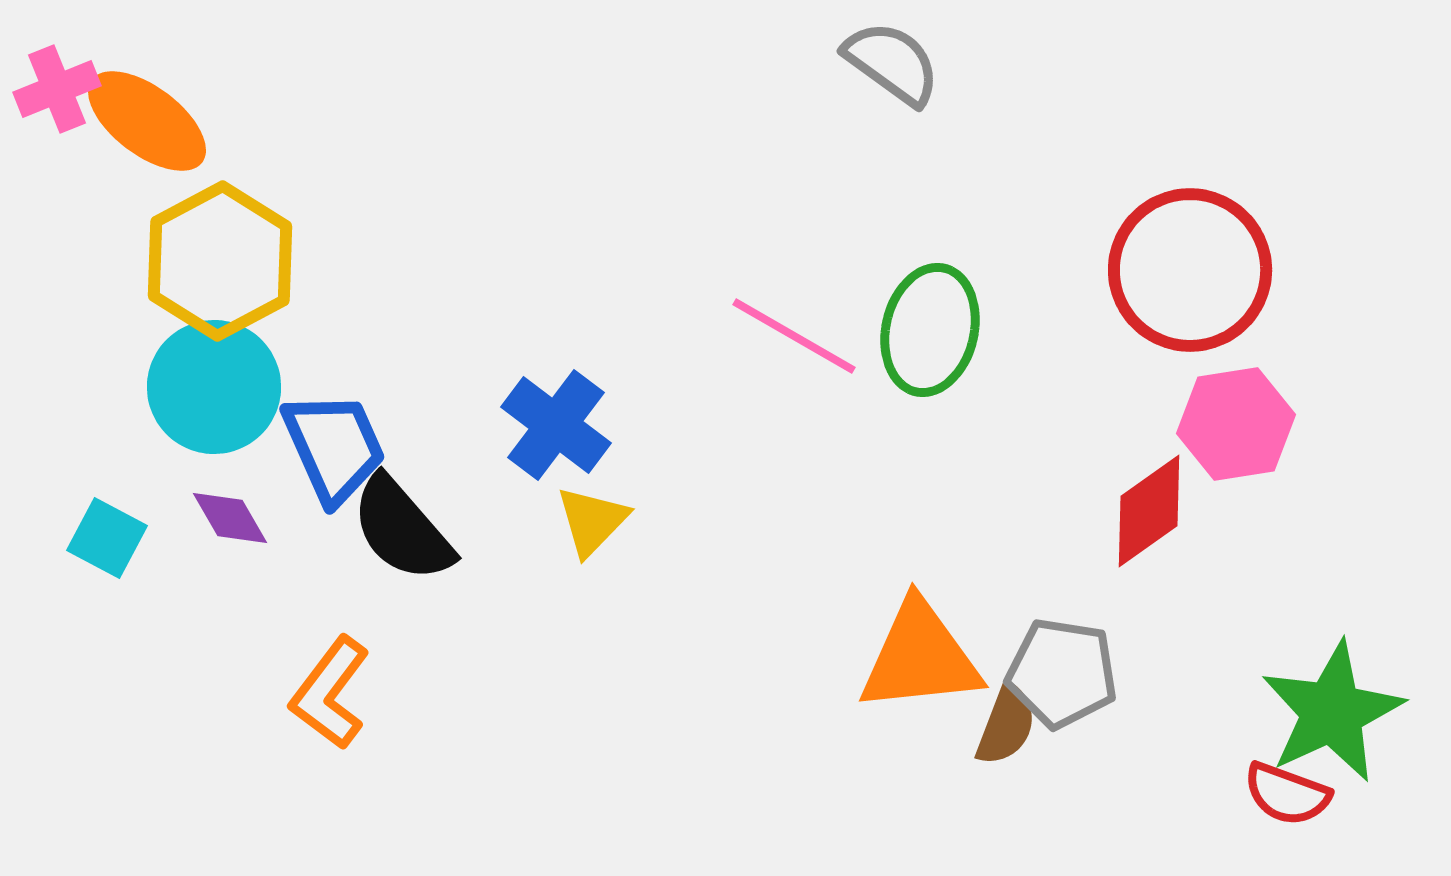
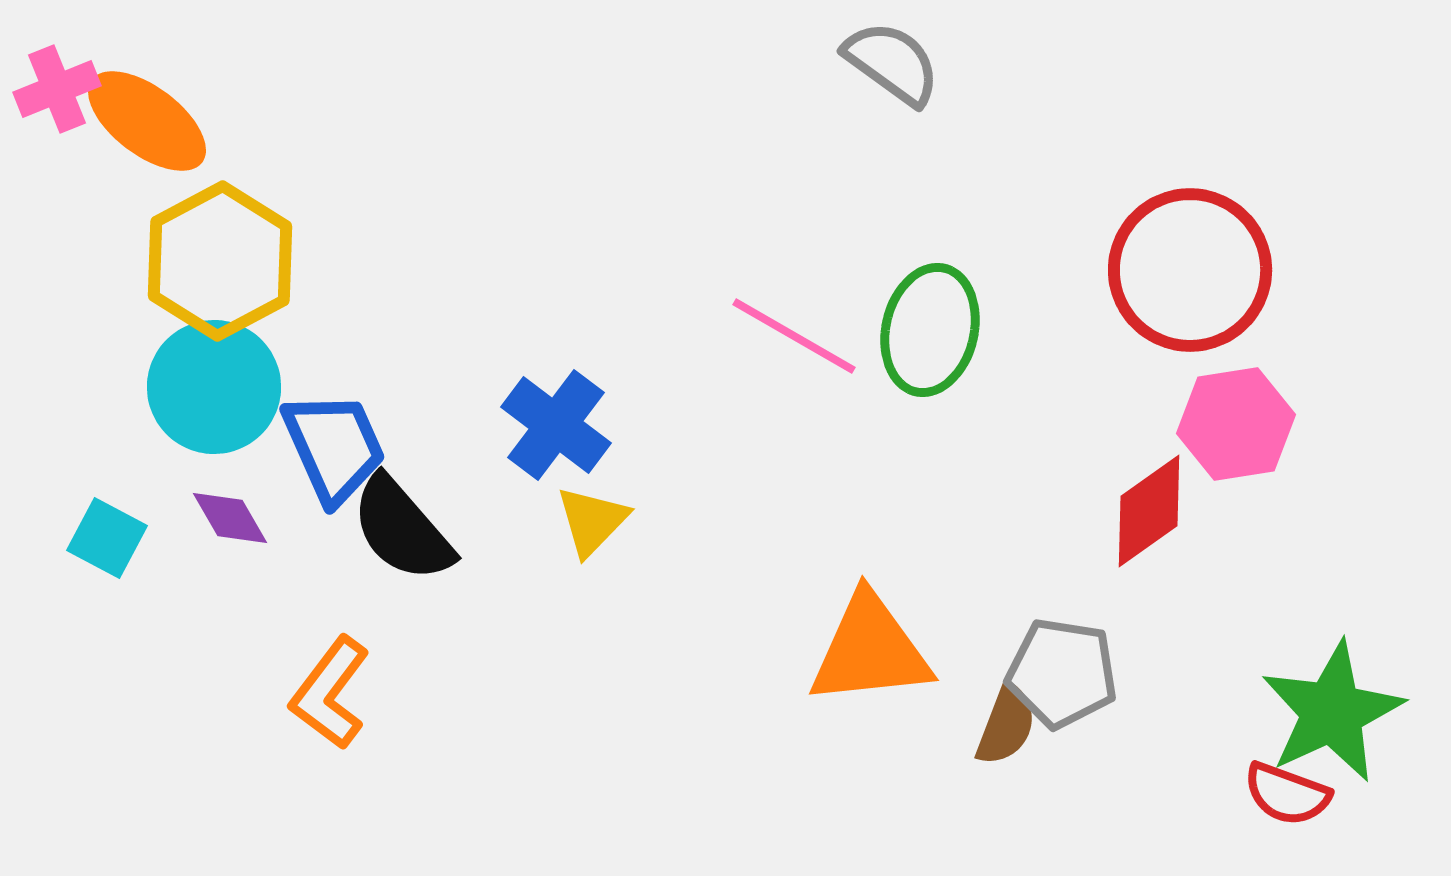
orange triangle: moved 50 px left, 7 px up
